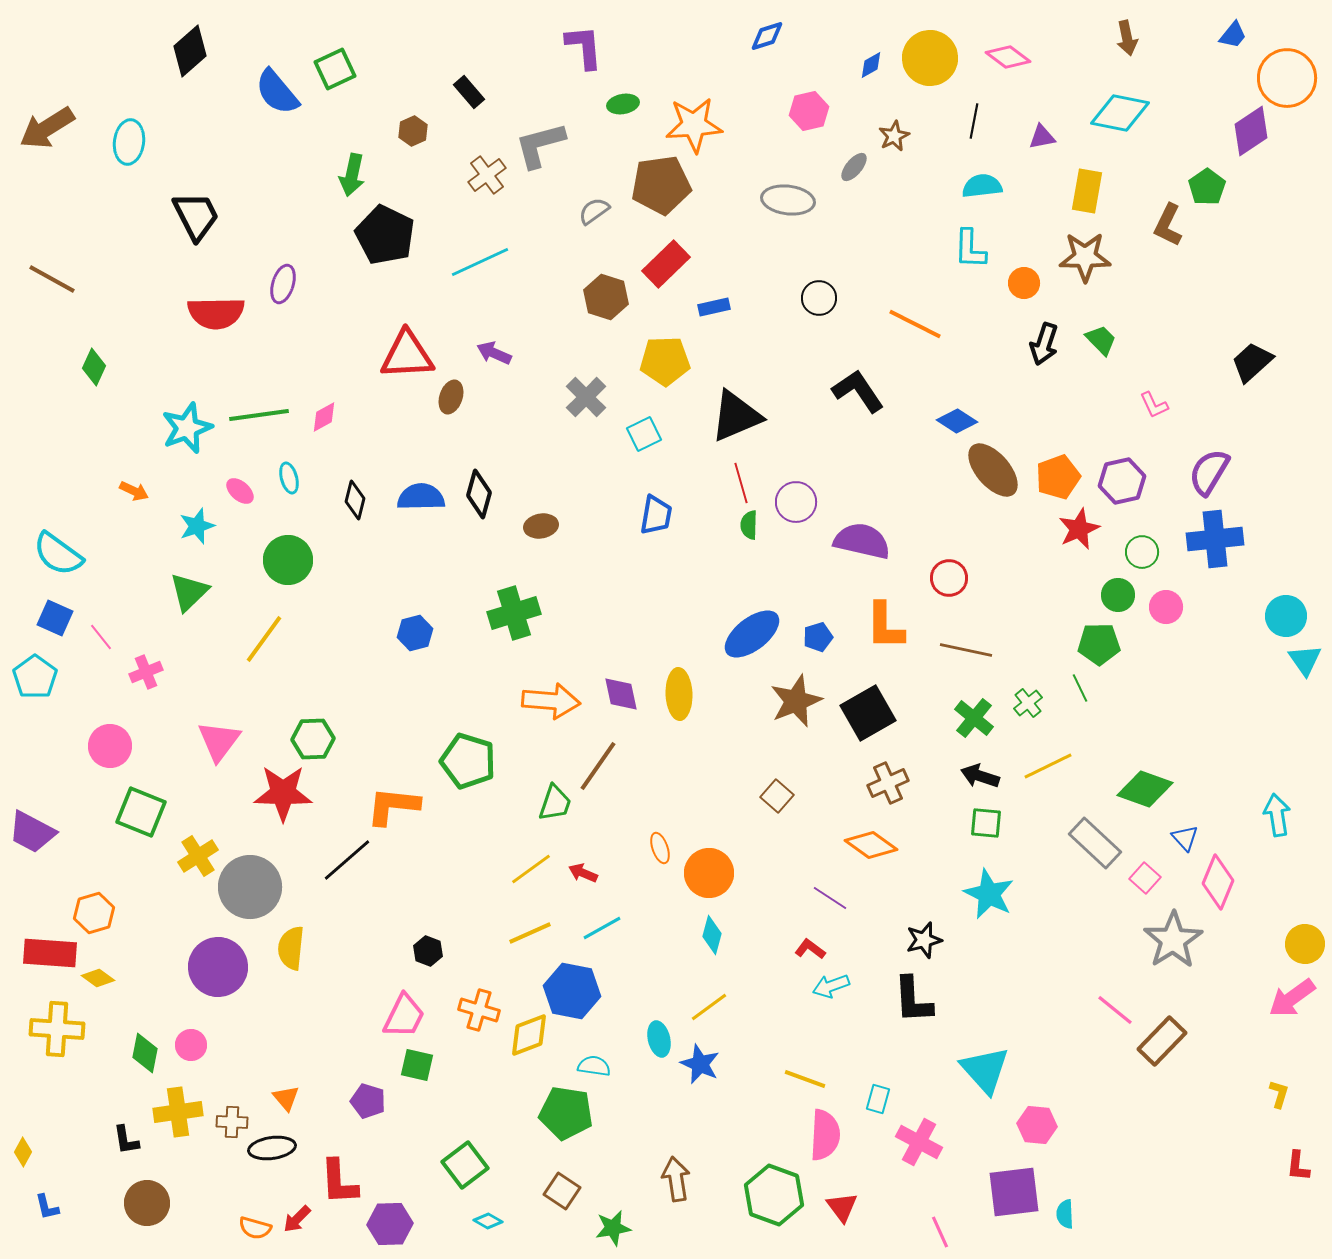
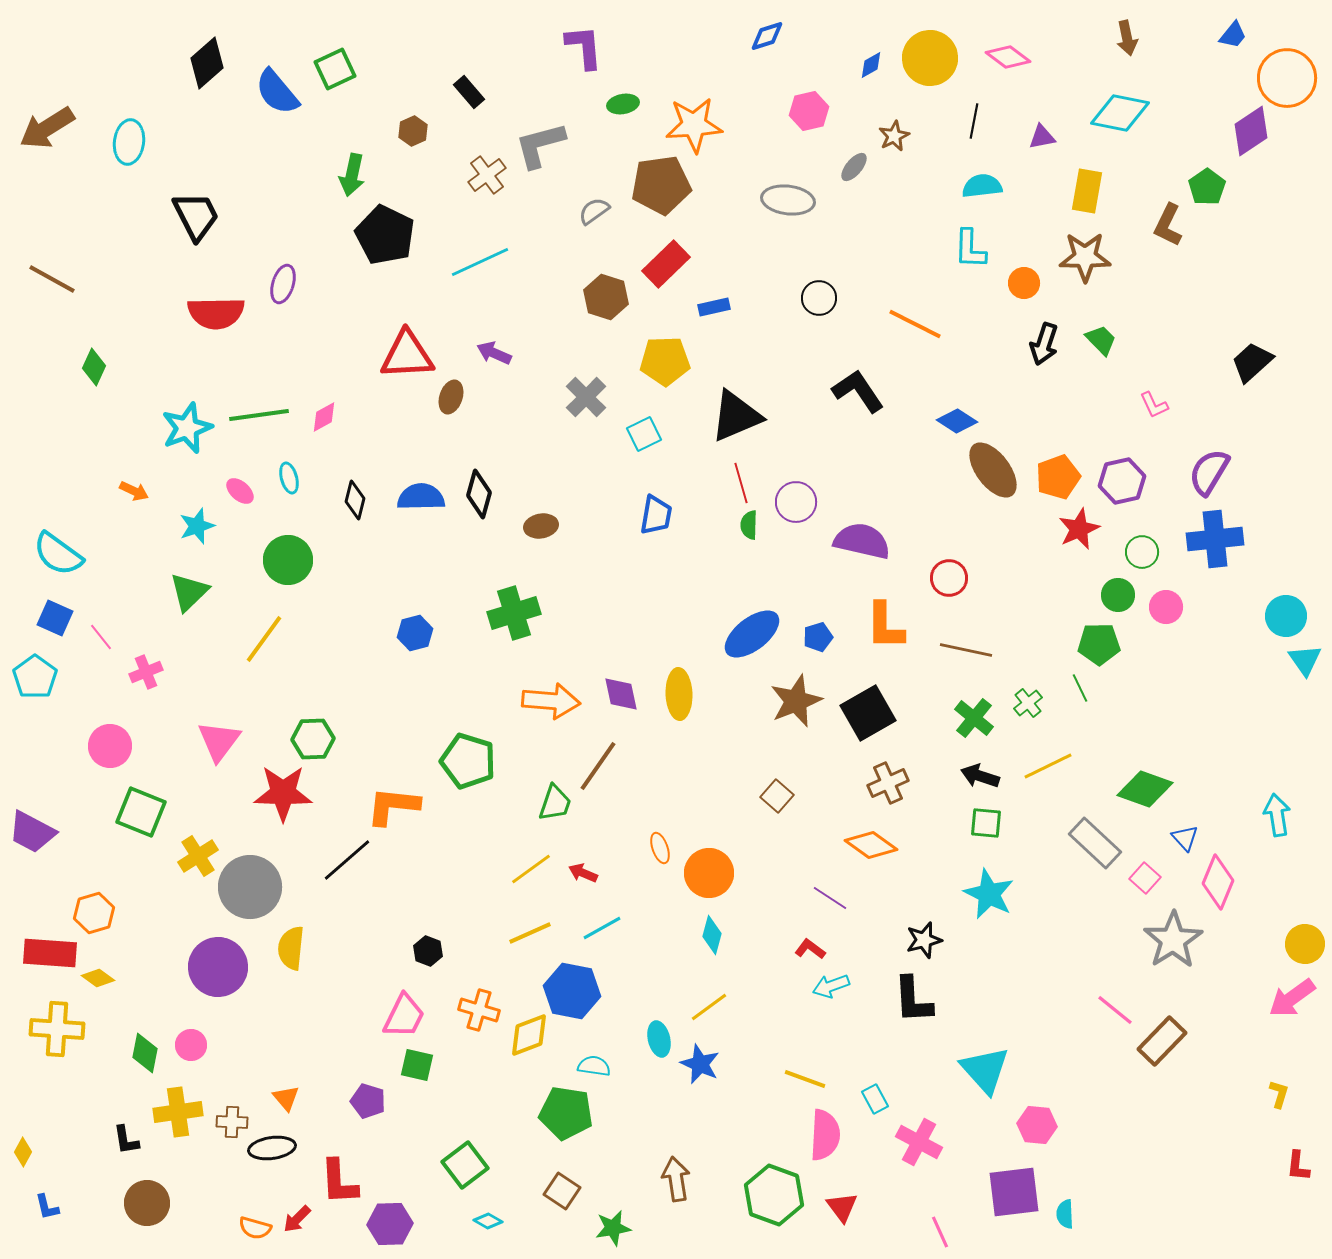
black diamond at (190, 51): moved 17 px right, 12 px down
brown ellipse at (993, 470): rotated 4 degrees clockwise
cyan rectangle at (878, 1099): moved 3 px left; rotated 44 degrees counterclockwise
